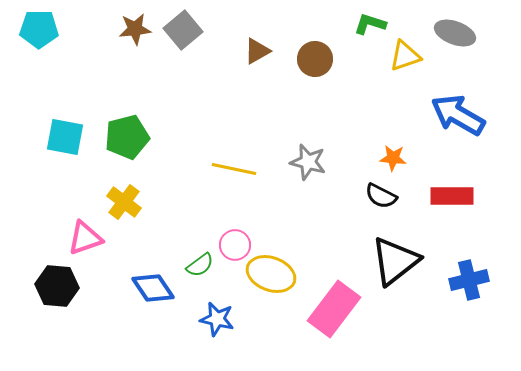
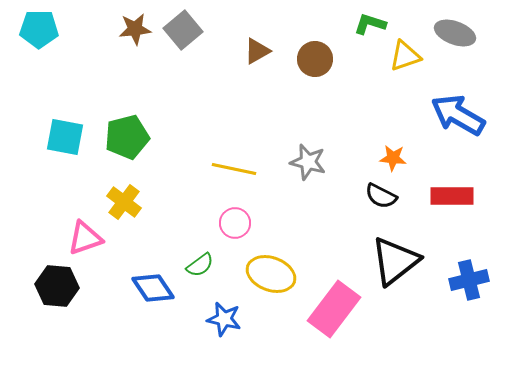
pink circle: moved 22 px up
blue star: moved 7 px right
